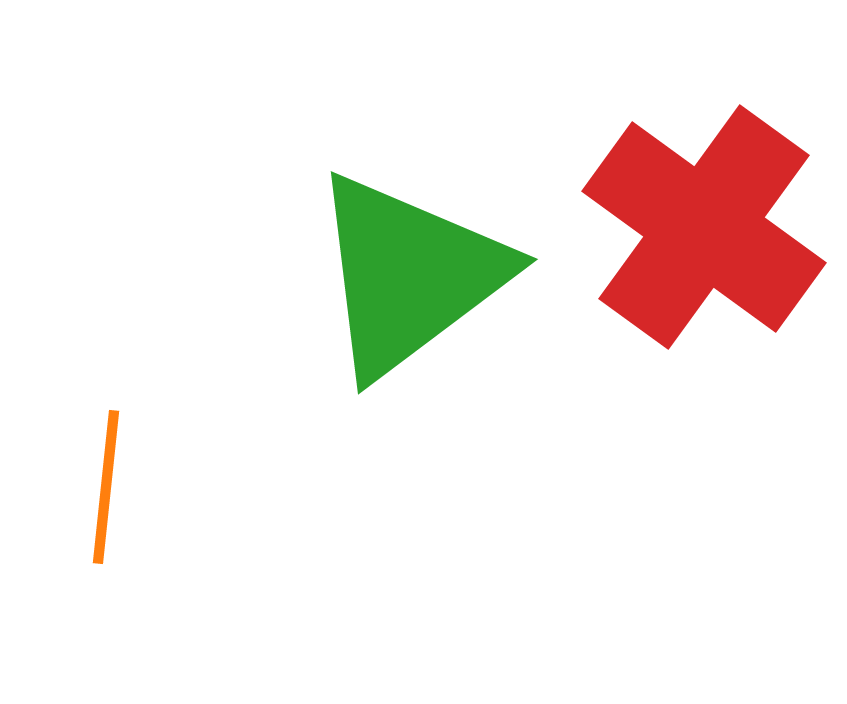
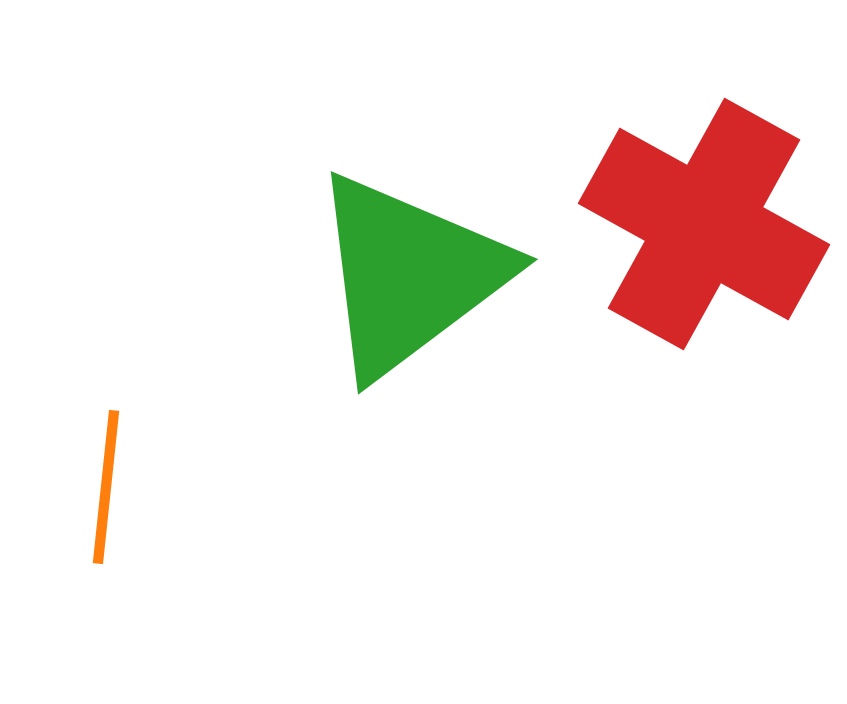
red cross: moved 3 px up; rotated 7 degrees counterclockwise
